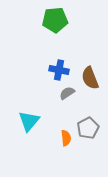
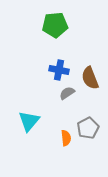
green pentagon: moved 5 px down
